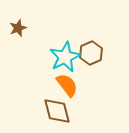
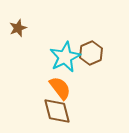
orange semicircle: moved 7 px left, 3 px down
